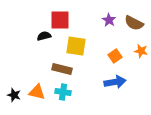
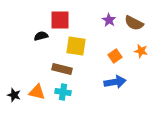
black semicircle: moved 3 px left
